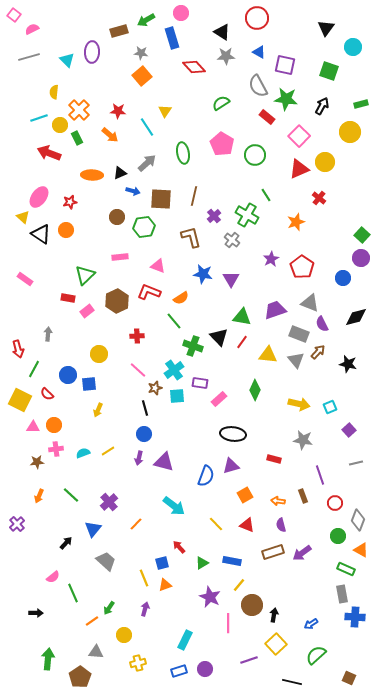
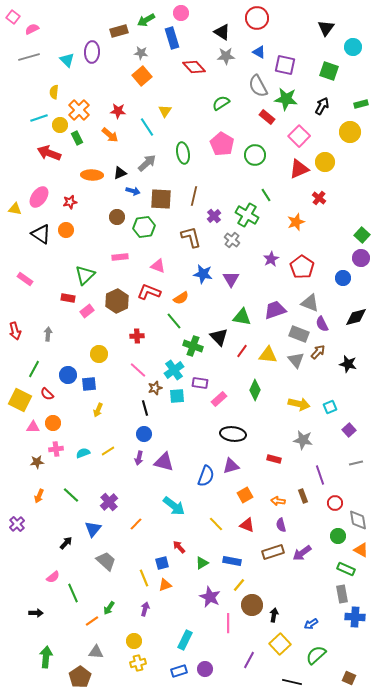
pink square at (14, 15): moved 1 px left, 2 px down
yellow triangle at (23, 217): moved 8 px left, 8 px up; rotated 32 degrees counterclockwise
red line at (242, 342): moved 9 px down
red arrow at (18, 349): moved 3 px left, 18 px up
orange circle at (54, 425): moved 1 px left, 2 px up
gray diamond at (358, 520): rotated 30 degrees counterclockwise
yellow circle at (124, 635): moved 10 px right, 6 px down
yellow square at (276, 644): moved 4 px right
green arrow at (48, 659): moved 2 px left, 2 px up
purple line at (249, 660): rotated 42 degrees counterclockwise
